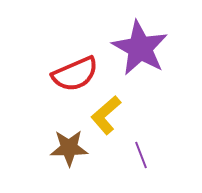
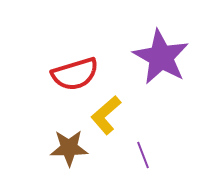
purple star: moved 21 px right, 9 px down
red semicircle: rotated 6 degrees clockwise
purple line: moved 2 px right
